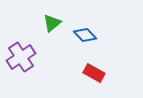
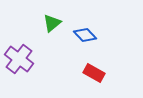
purple cross: moved 2 px left, 2 px down; rotated 20 degrees counterclockwise
